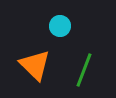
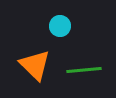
green line: rotated 64 degrees clockwise
